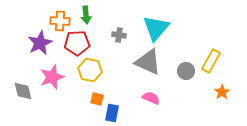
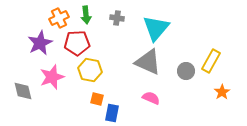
orange cross: moved 1 px left, 3 px up; rotated 30 degrees counterclockwise
gray cross: moved 2 px left, 17 px up
